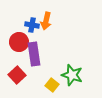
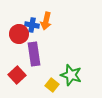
red circle: moved 8 px up
green star: moved 1 px left
